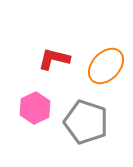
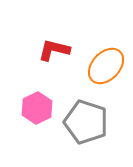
red L-shape: moved 9 px up
pink hexagon: moved 2 px right
